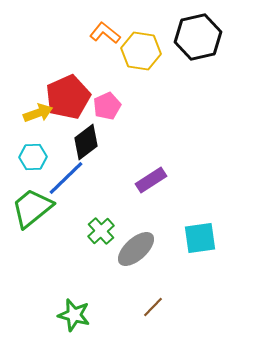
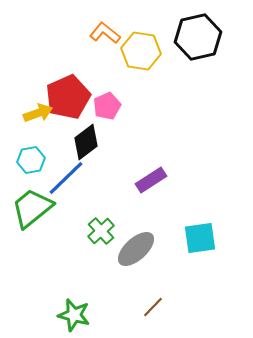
cyan hexagon: moved 2 px left, 3 px down; rotated 8 degrees counterclockwise
